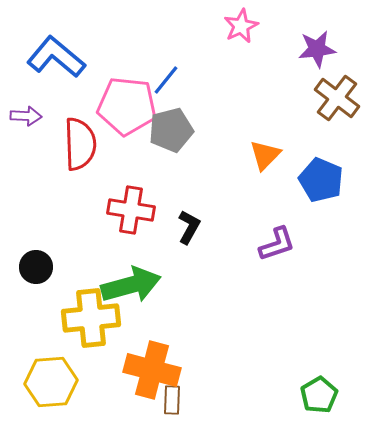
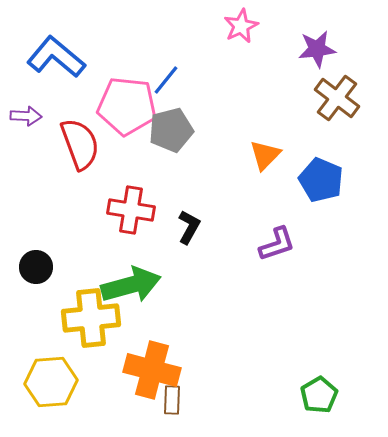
red semicircle: rotated 18 degrees counterclockwise
